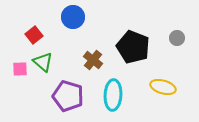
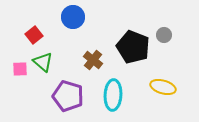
gray circle: moved 13 px left, 3 px up
